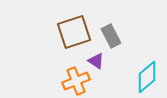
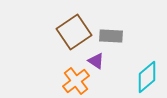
brown square: rotated 16 degrees counterclockwise
gray rectangle: rotated 60 degrees counterclockwise
orange cross: rotated 16 degrees counterclockwise
